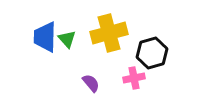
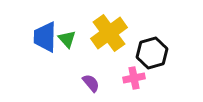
yellow cross: rotated 21 degrees counterclockwise
